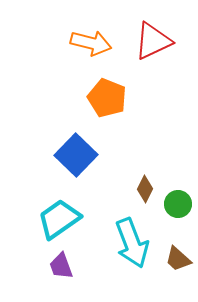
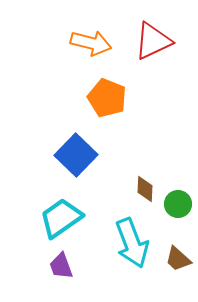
brown diamond: rotated 24 degrees counterclockwise
cyan trapezoid: moved 2 px right, 1 px up
